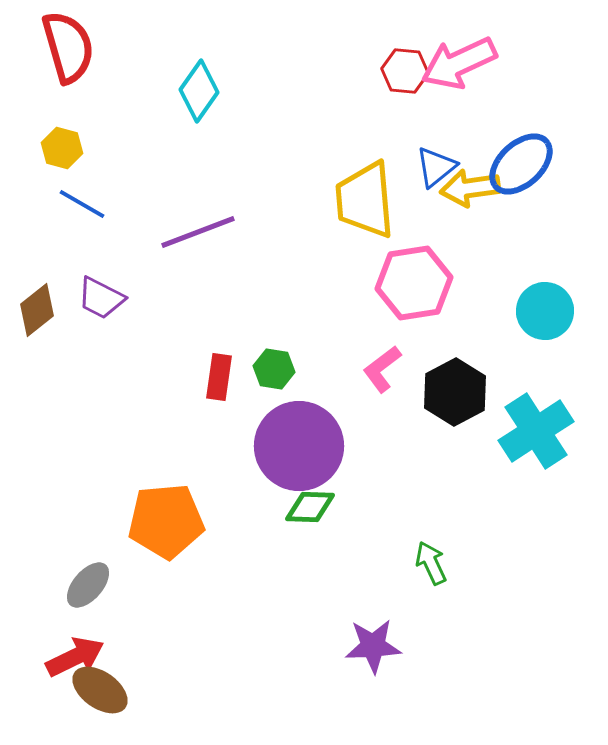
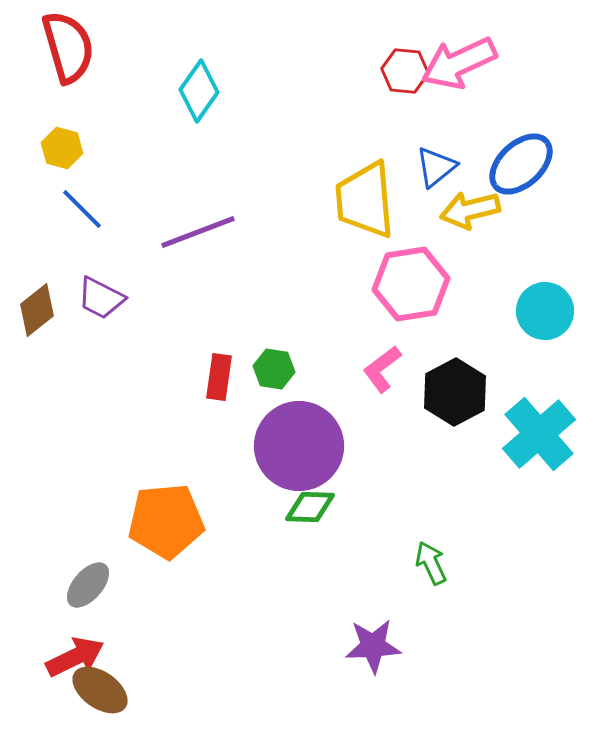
yellow arrow: moved 22 px down; rotated 6 degrees counterclockwise
blue line: moved 5 px down; rotated 15 degrees clockwise
pink hexagon: moved 3 px left, 1 px down
cyan cross: moved 3 px right, 3 px down; rotated 8 degrees counterclockwise
